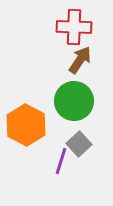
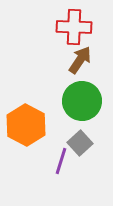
green circle: moved 8 px right
gray square: moved 1 px right, 1 px up
